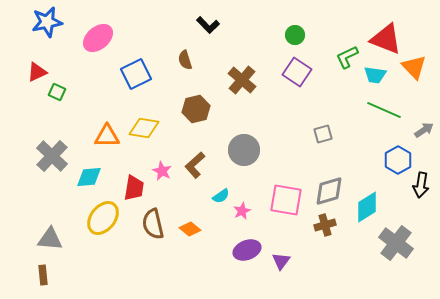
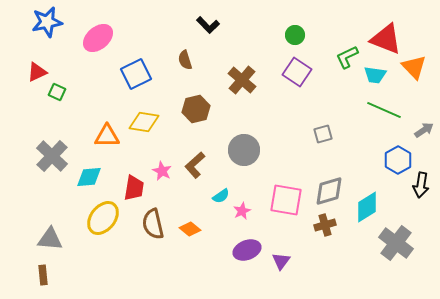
yellow diamond at (144, 128): moved 6 px up
